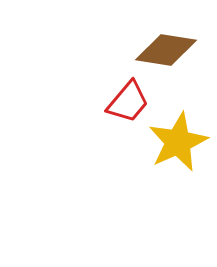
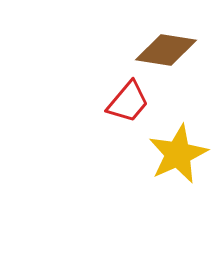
yellow star: moved 12 px down
